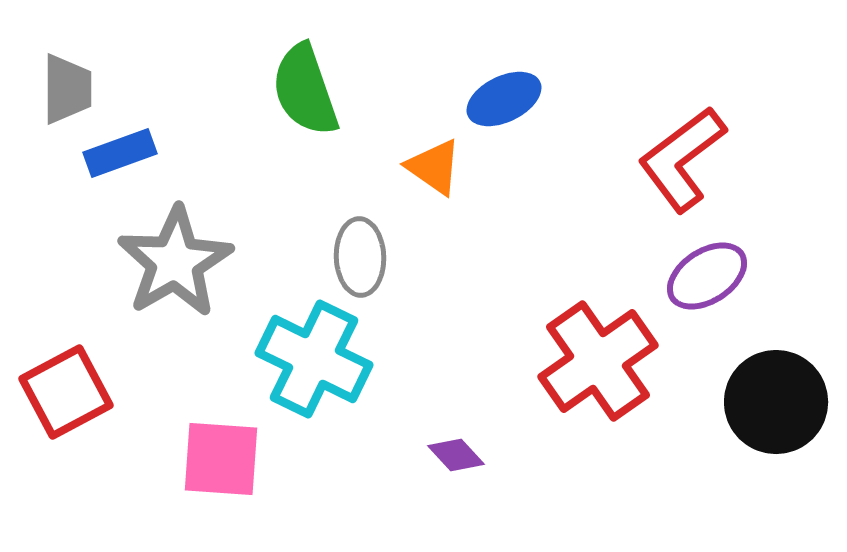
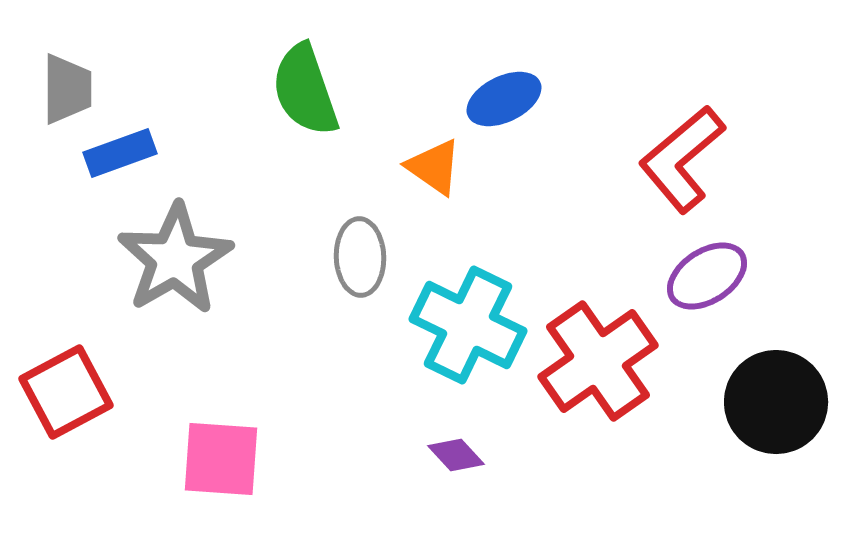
red L-shape: rotated 3 degrees counterclockwise
gray star: moved 3 px up
cyan cross: moved 154 px right, 34 px up
